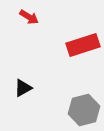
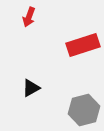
red arrow: rotated 78 degrees clockwise
black triangle: moved 8 px right
